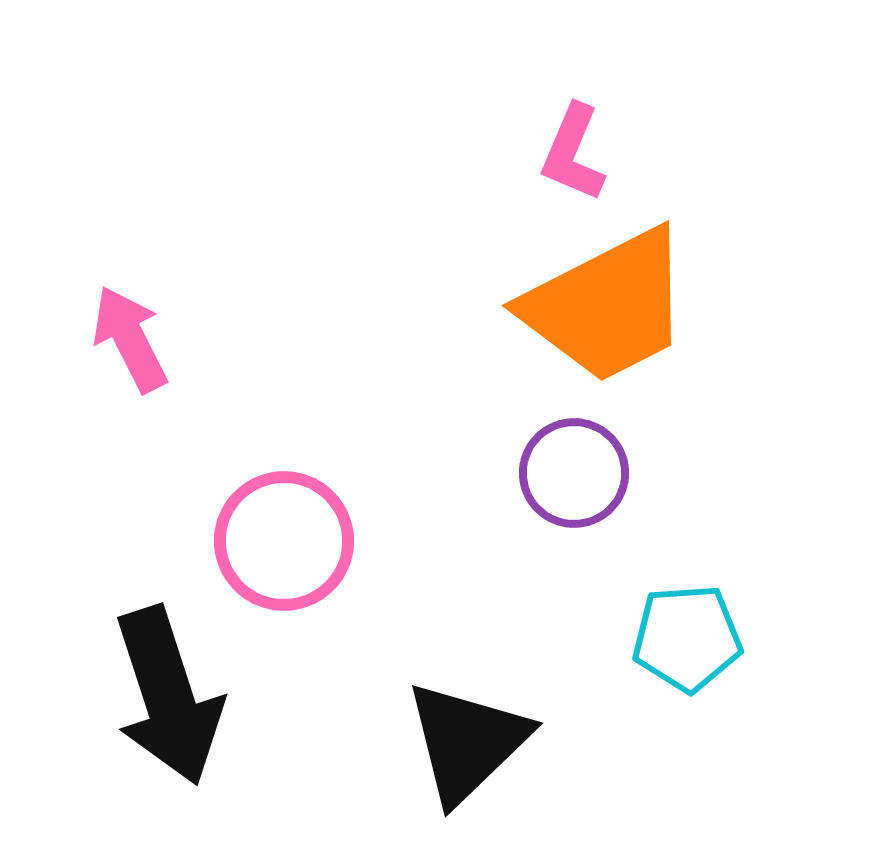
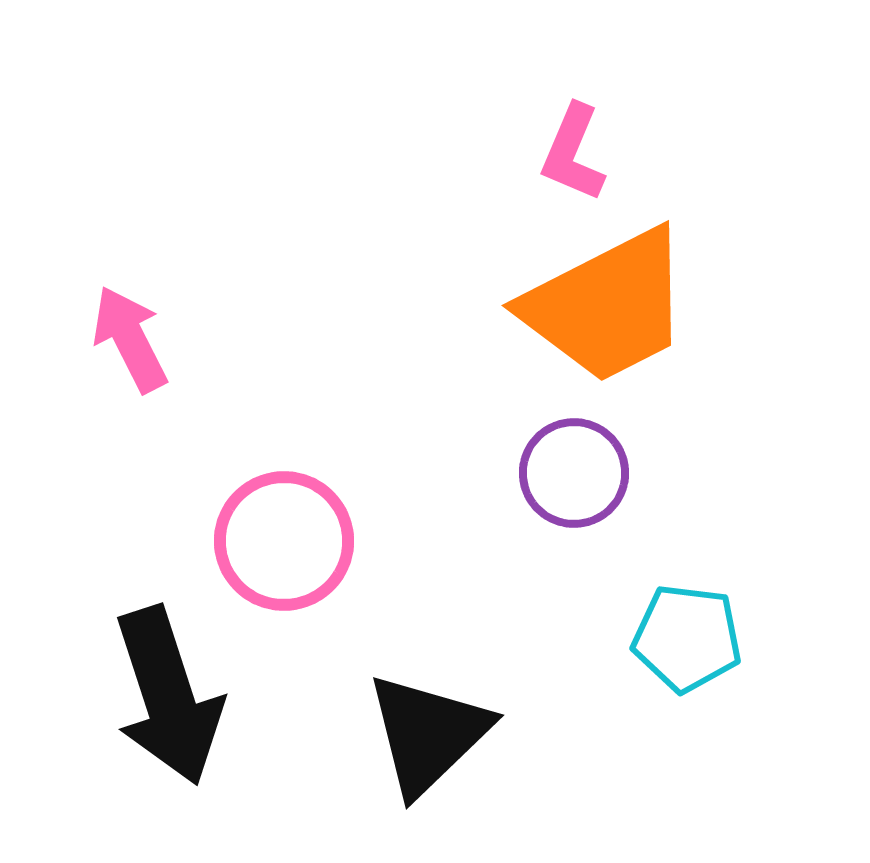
cyan pentagon: rotated 11 degrees clockwise
black triangle: moved 39 px left, 8 px up
